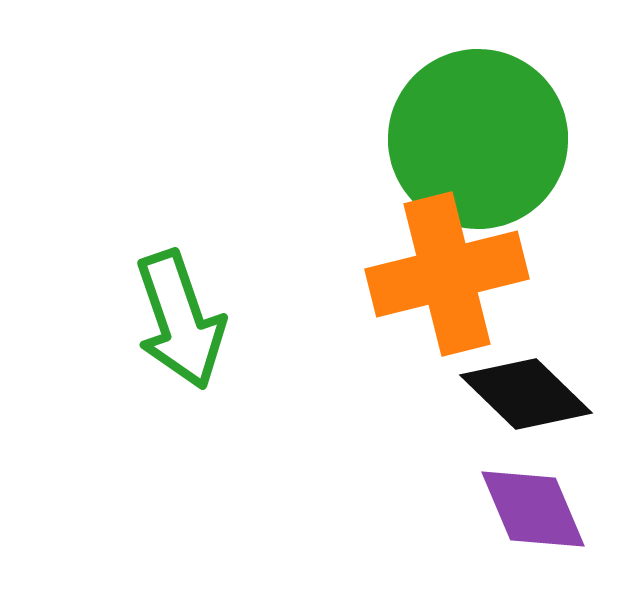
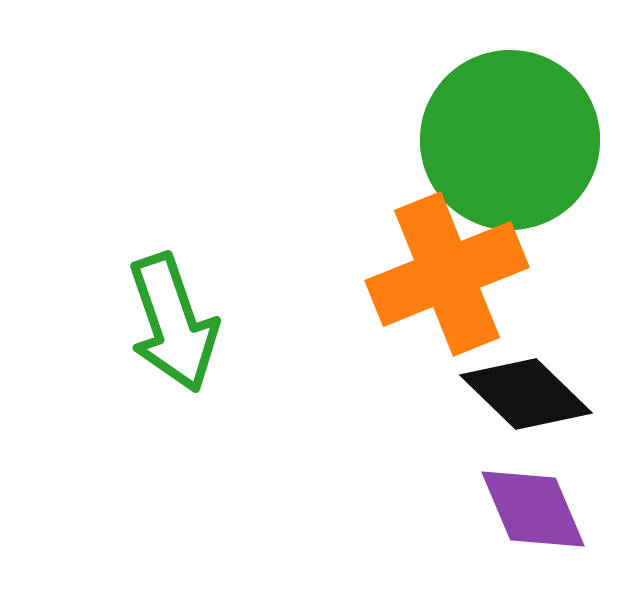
green circle: moved 32 px right, 1 px down
orange cross: rotated 8 degrees counterclockwise
green arrow: moved 7 px left, 3 px down
